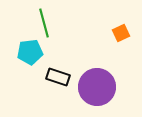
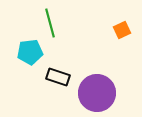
green line: moved 6 px right
orange square: moved 1 px right, 3 px up
purple circle: moved 6 px down
